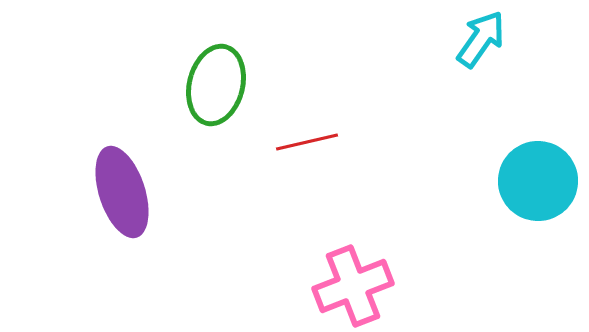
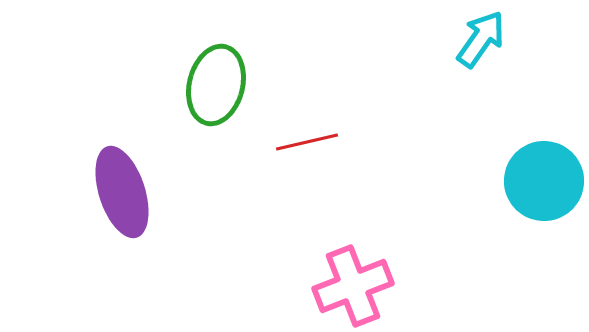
cyan circle: moved 6 px right
